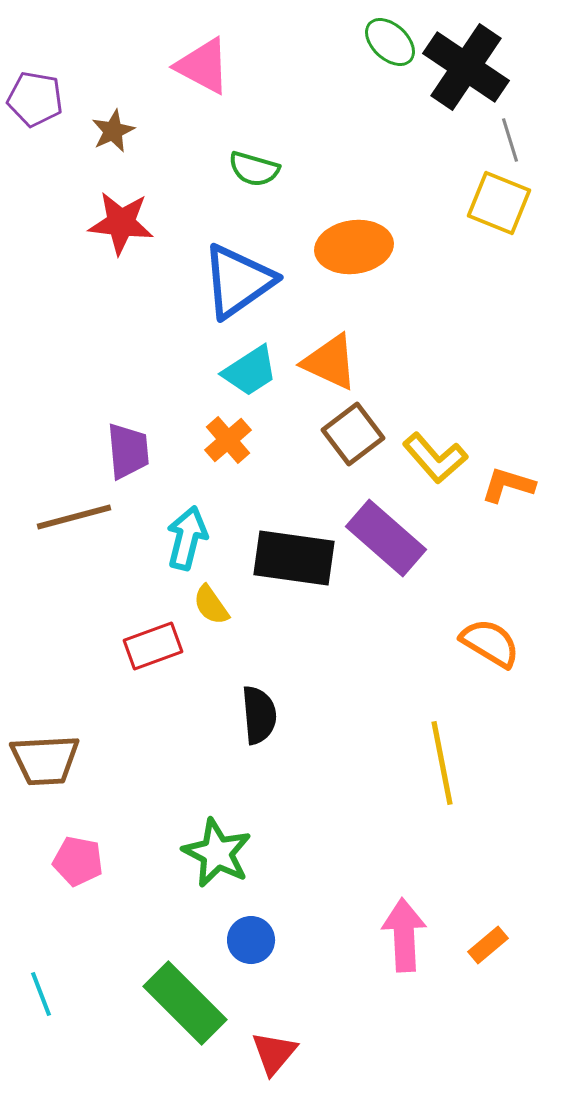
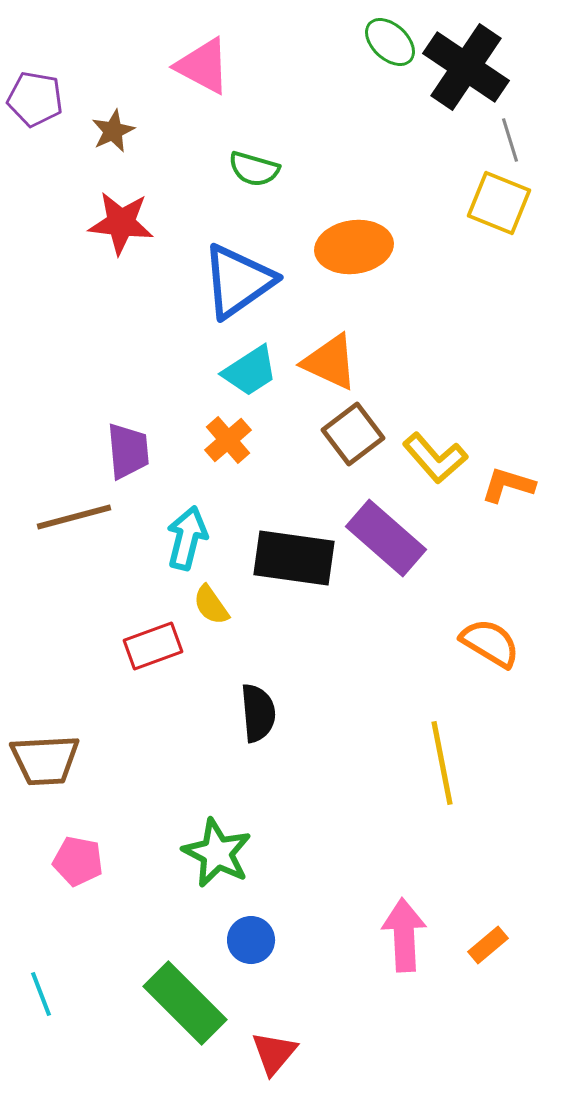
black semicircle: moved 1 px left, 2 px up
